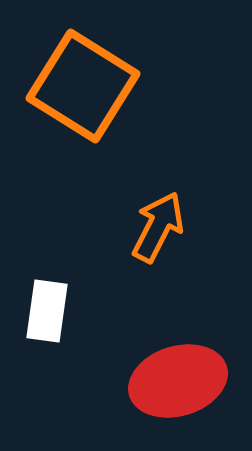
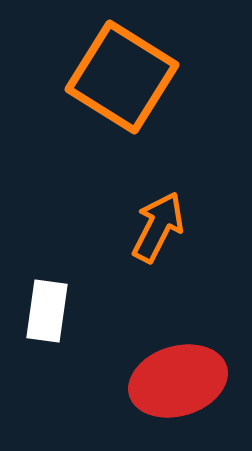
orange square: moved 39 px right, 9 px up
